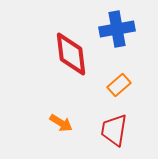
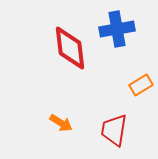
red diamond: moved 1 px left, 6 px up
orange rectangle: moved 22 px right; rotated 10 degrees clockwise
